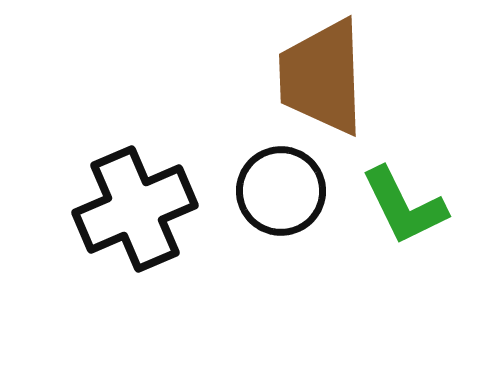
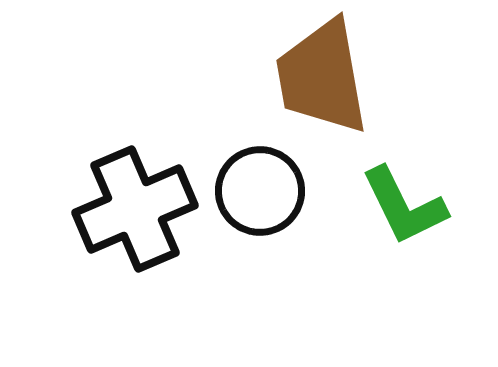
brown trapezoid: rotated 8 degrees counterclockwise
black circle: moved 21 px left
